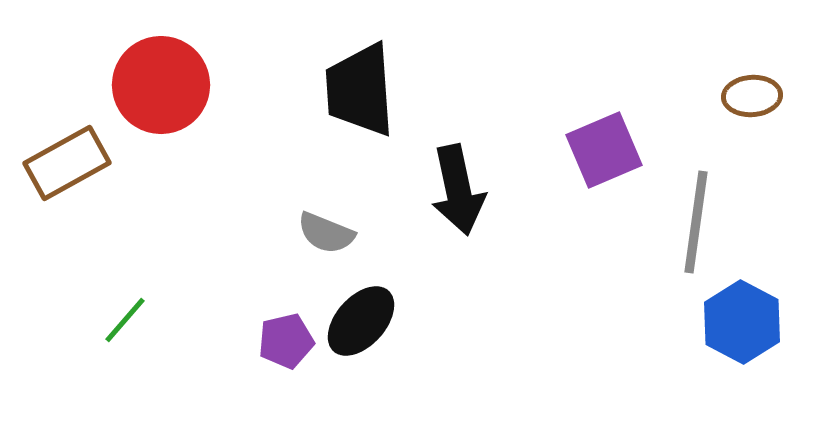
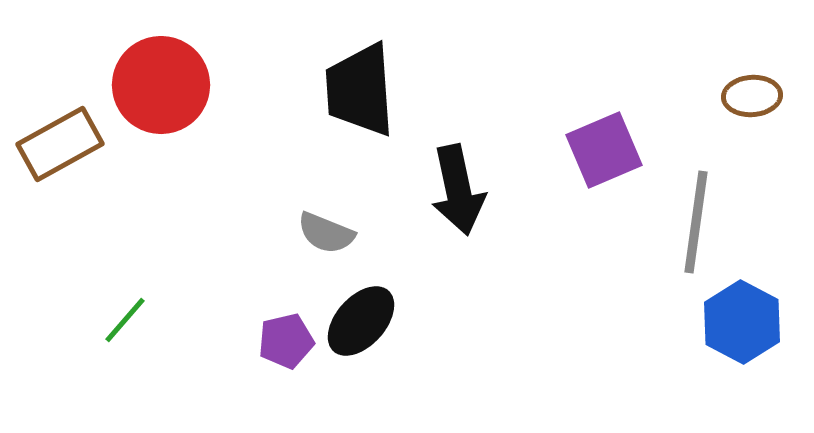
brown rectangle: moved 7 px left, 19 px up
